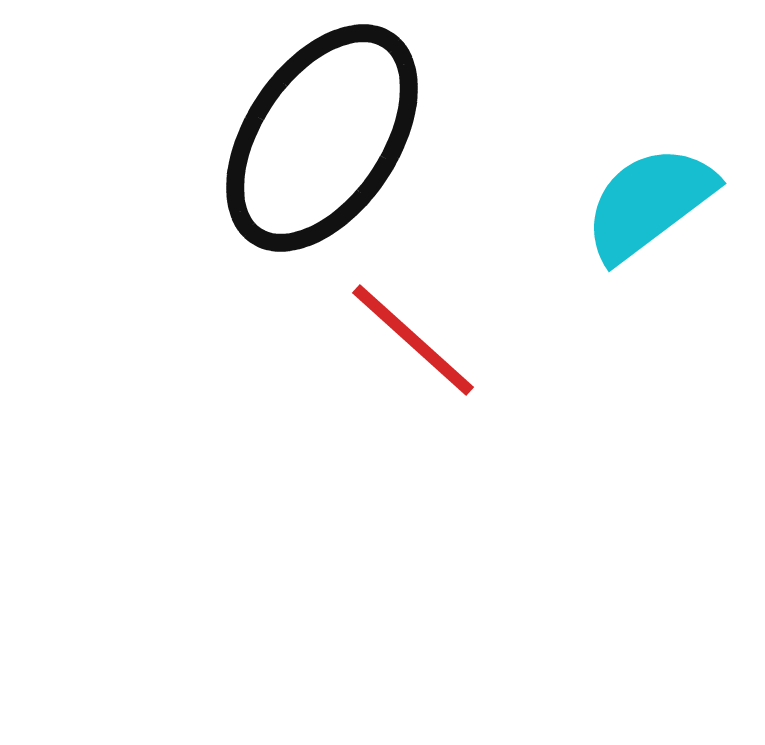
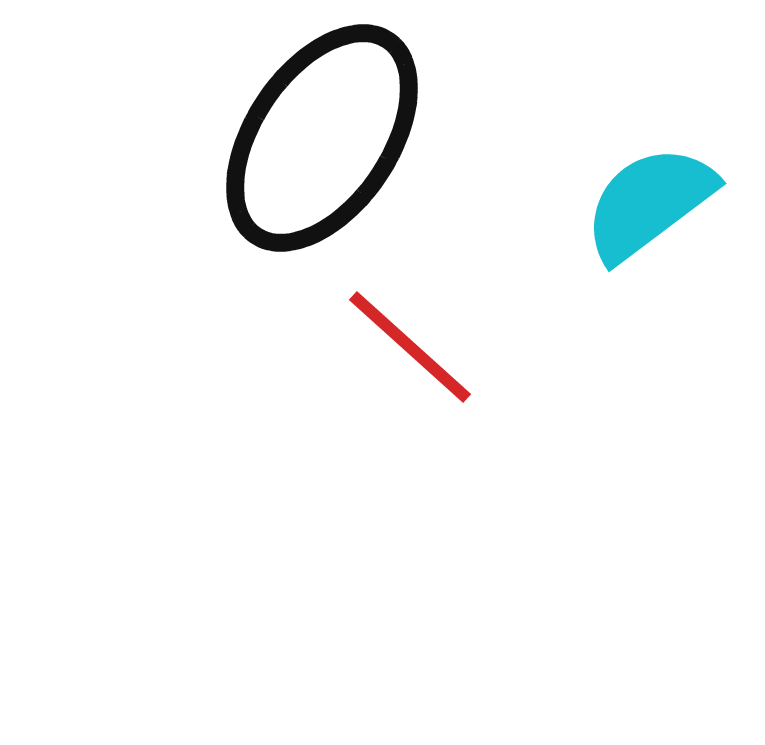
red line: moved 3 px left, 7 px down
